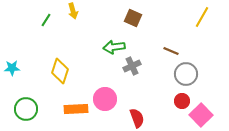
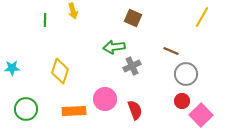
green line: moved 1 px left; rotated 32 degrees counterclockwise
orange rectangle: moved 2 px left, 2 px down
red semicircle: moved 2 px left, 8 px up
